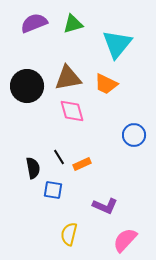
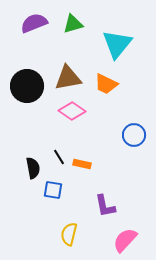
pink diamond: rotated 40 degrees counterclockwise
orange rectangle: rotated 36 degrees clockwise
purple L-shape: rotated 55 degrees clockwise
